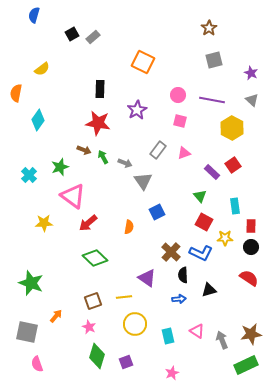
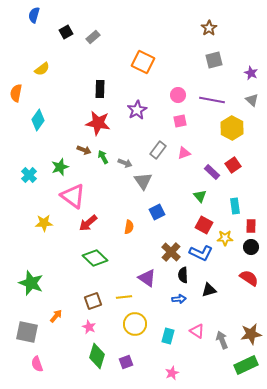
black square at (72, 34): moved 6 px left, 2 px up
pink square at (180, 121): rotated 24 degrees counterclockwise
red square at (204, 222): moved 3 px down
cyan rectangle at (168, 336): rotated 28 degrees clockwise
